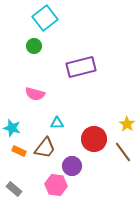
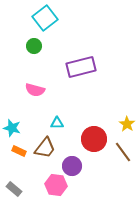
pink semicircle: moved 4 px up
